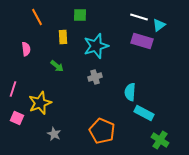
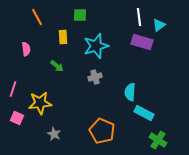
white line: rotated 66 degrees clockwise
purple rectangle: moved 1 px down
yellow star: rotated 15 degrees clockwise
green cross: moved 2 px left
